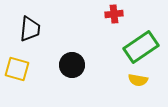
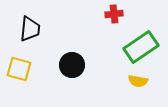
yellow square: moved 2 px right
yellow semicircle: moved 1 px down
